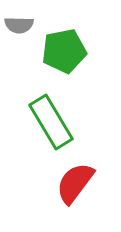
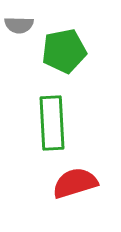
green rectangle: moved 1 px right, 1 px down; rotated 28 degrees clockwise
red semicircle: rotated 36 degrees clockwise
